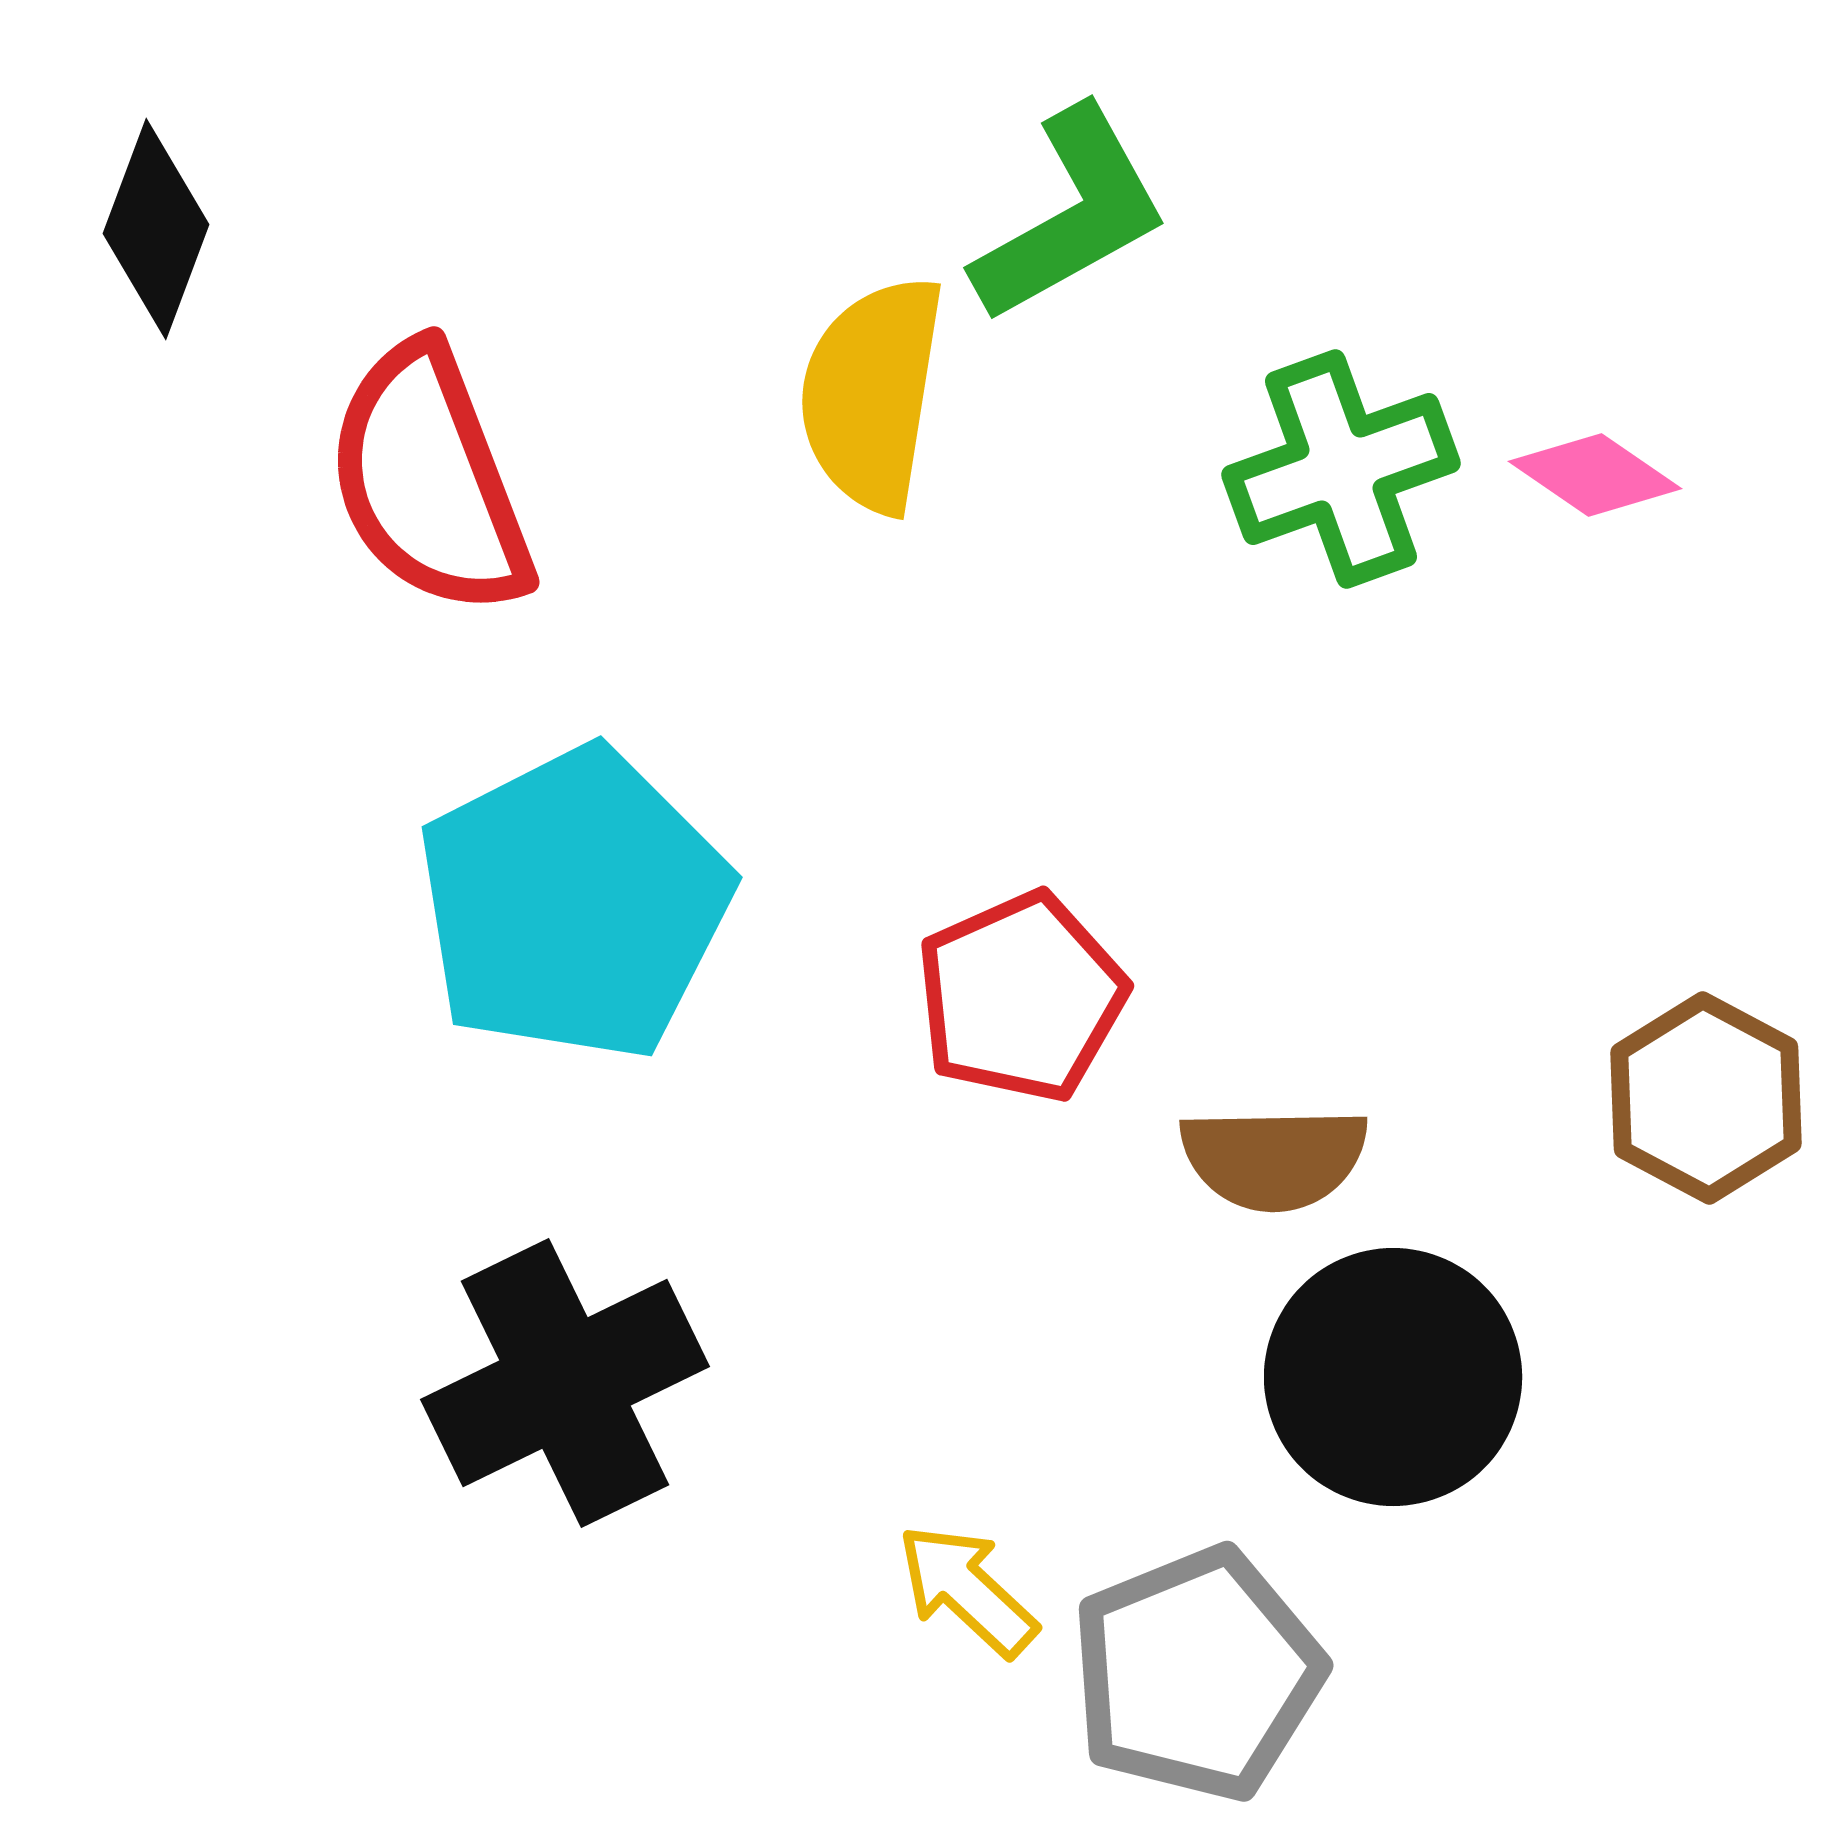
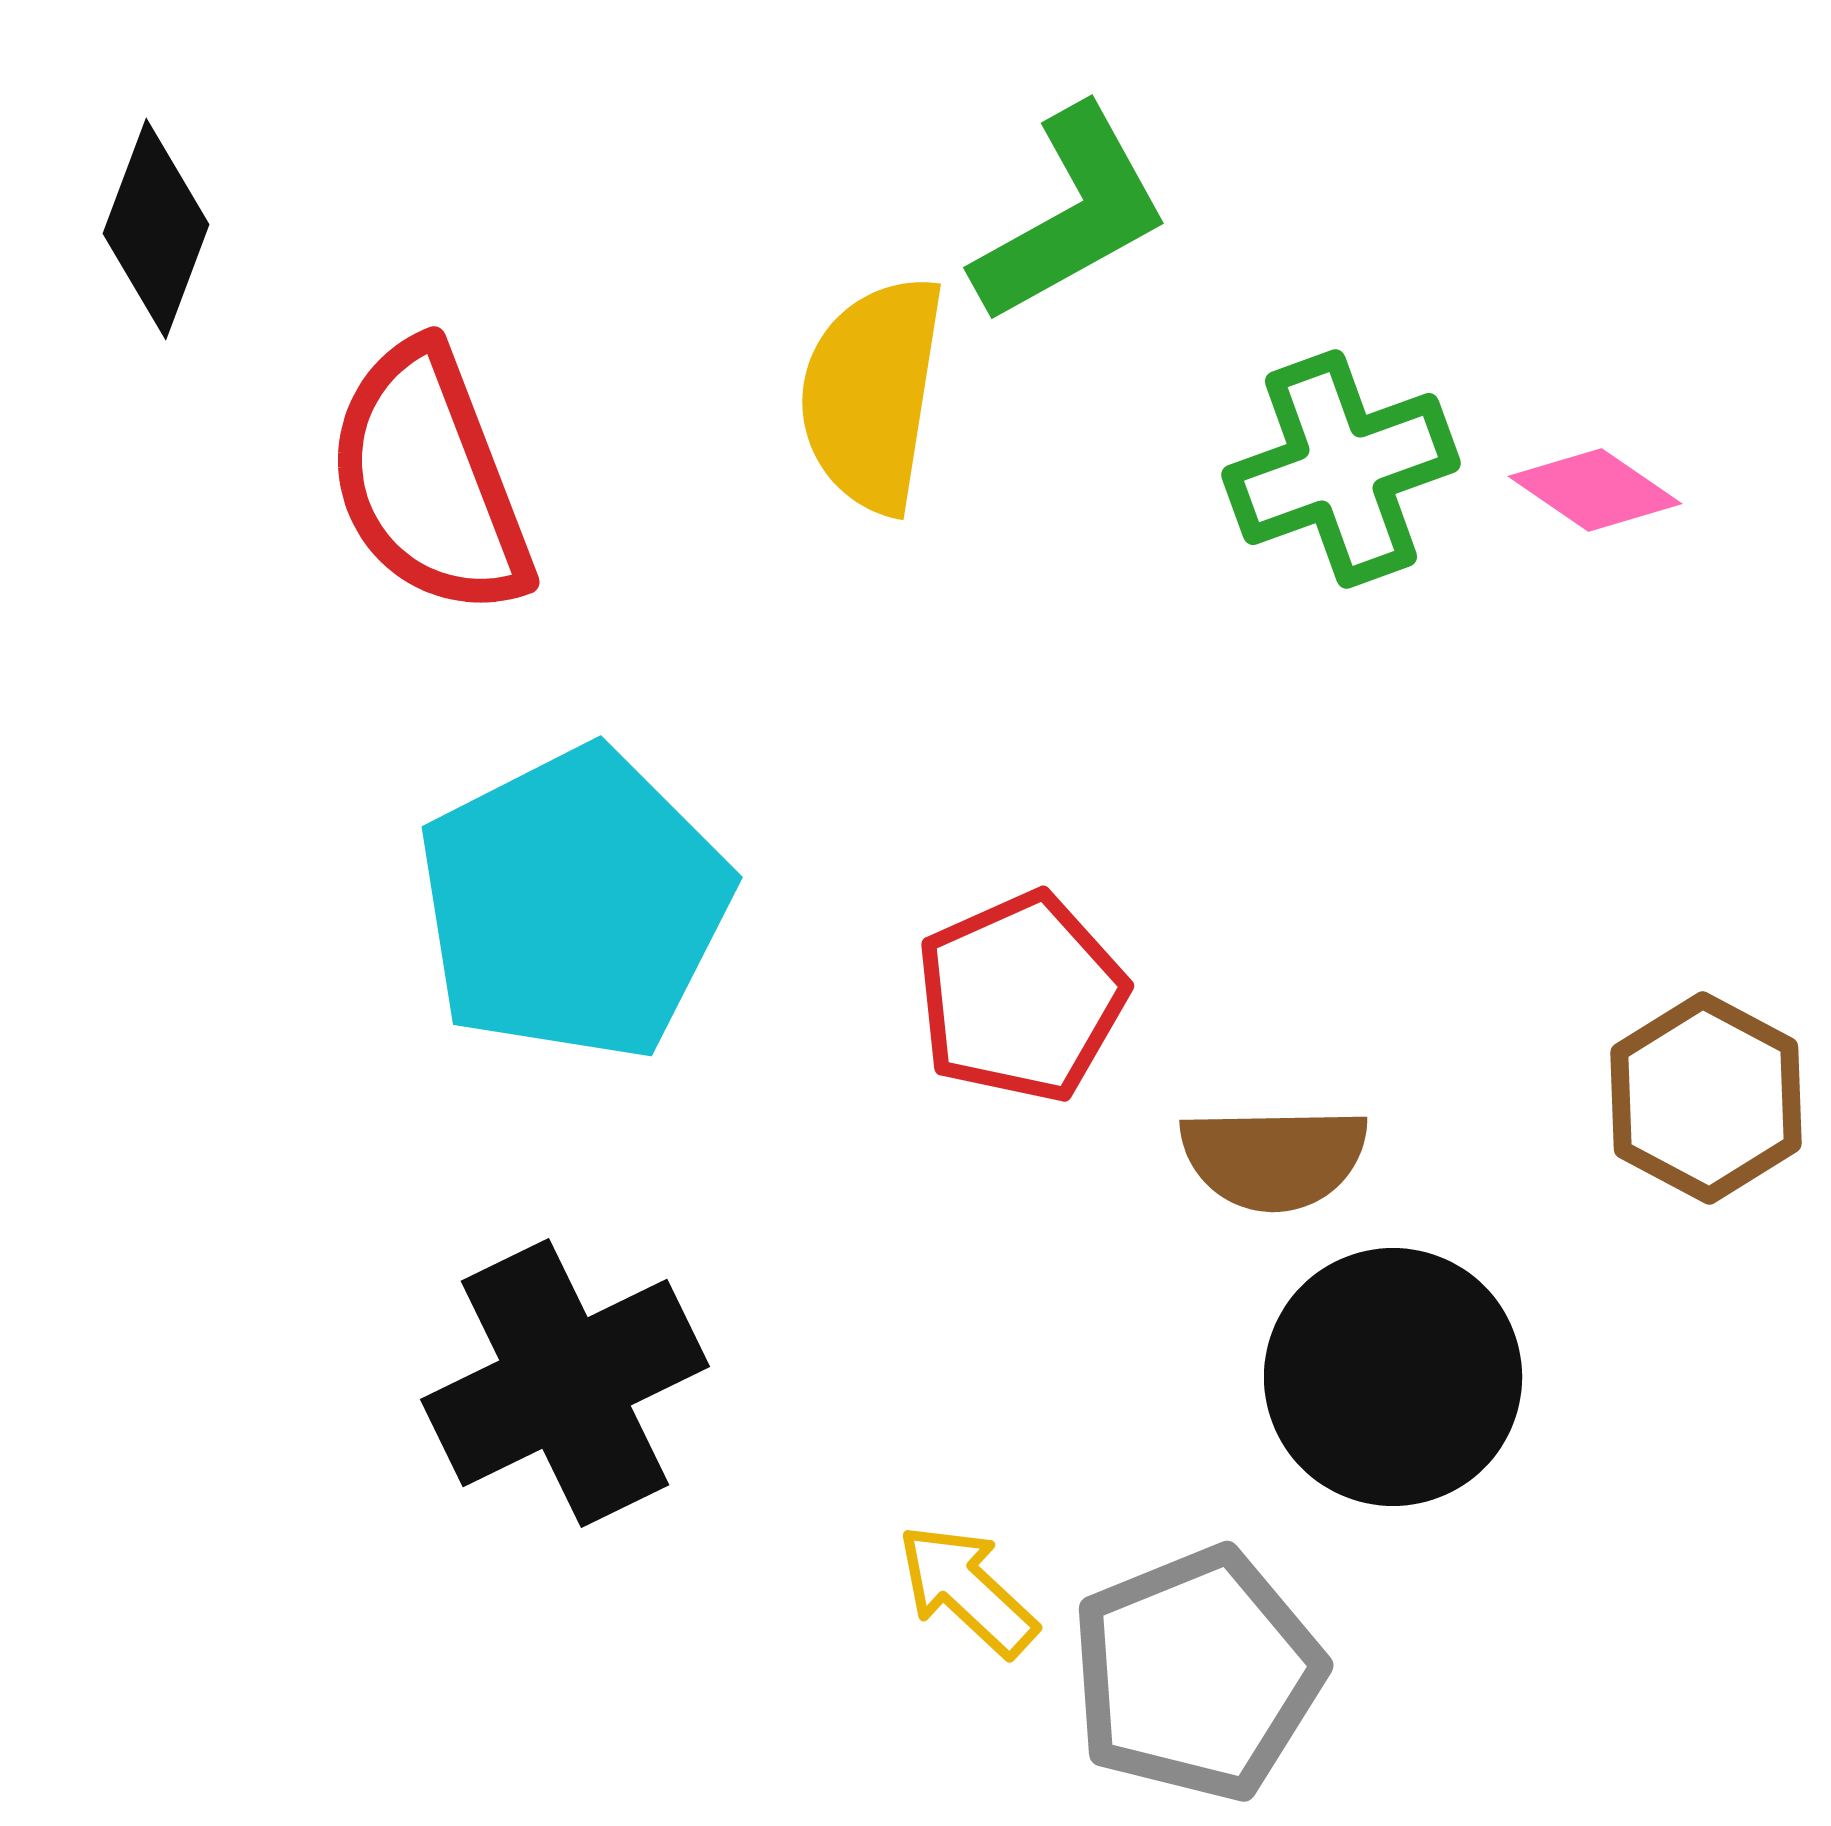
pink diamond: moved 15 px down
